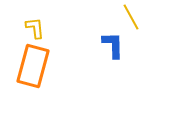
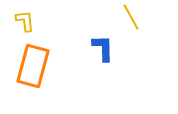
yellow L-shape: moved 10 px left, 7 px up
blue L-shape: moved 10 px left, 3 px down
